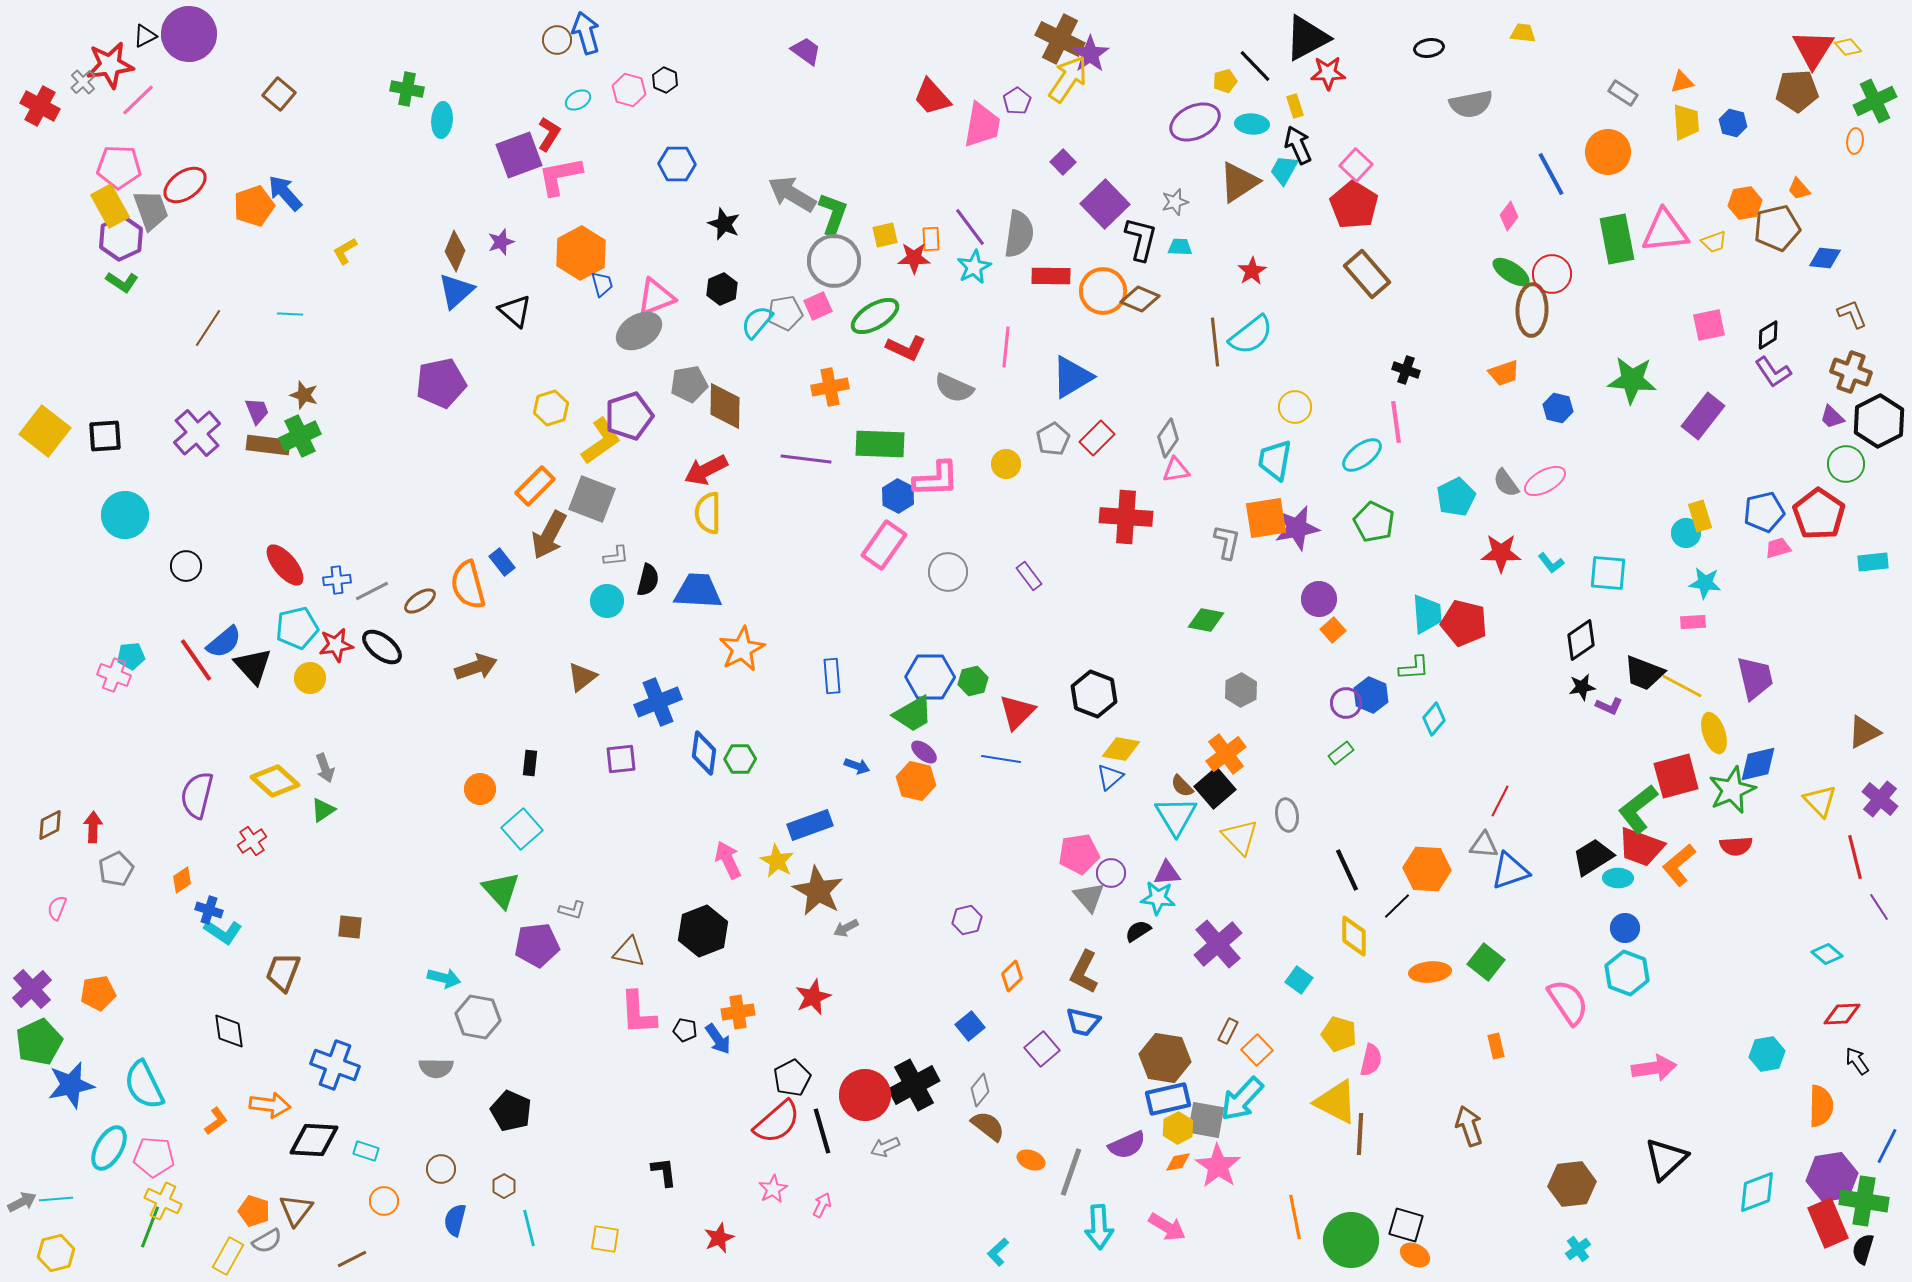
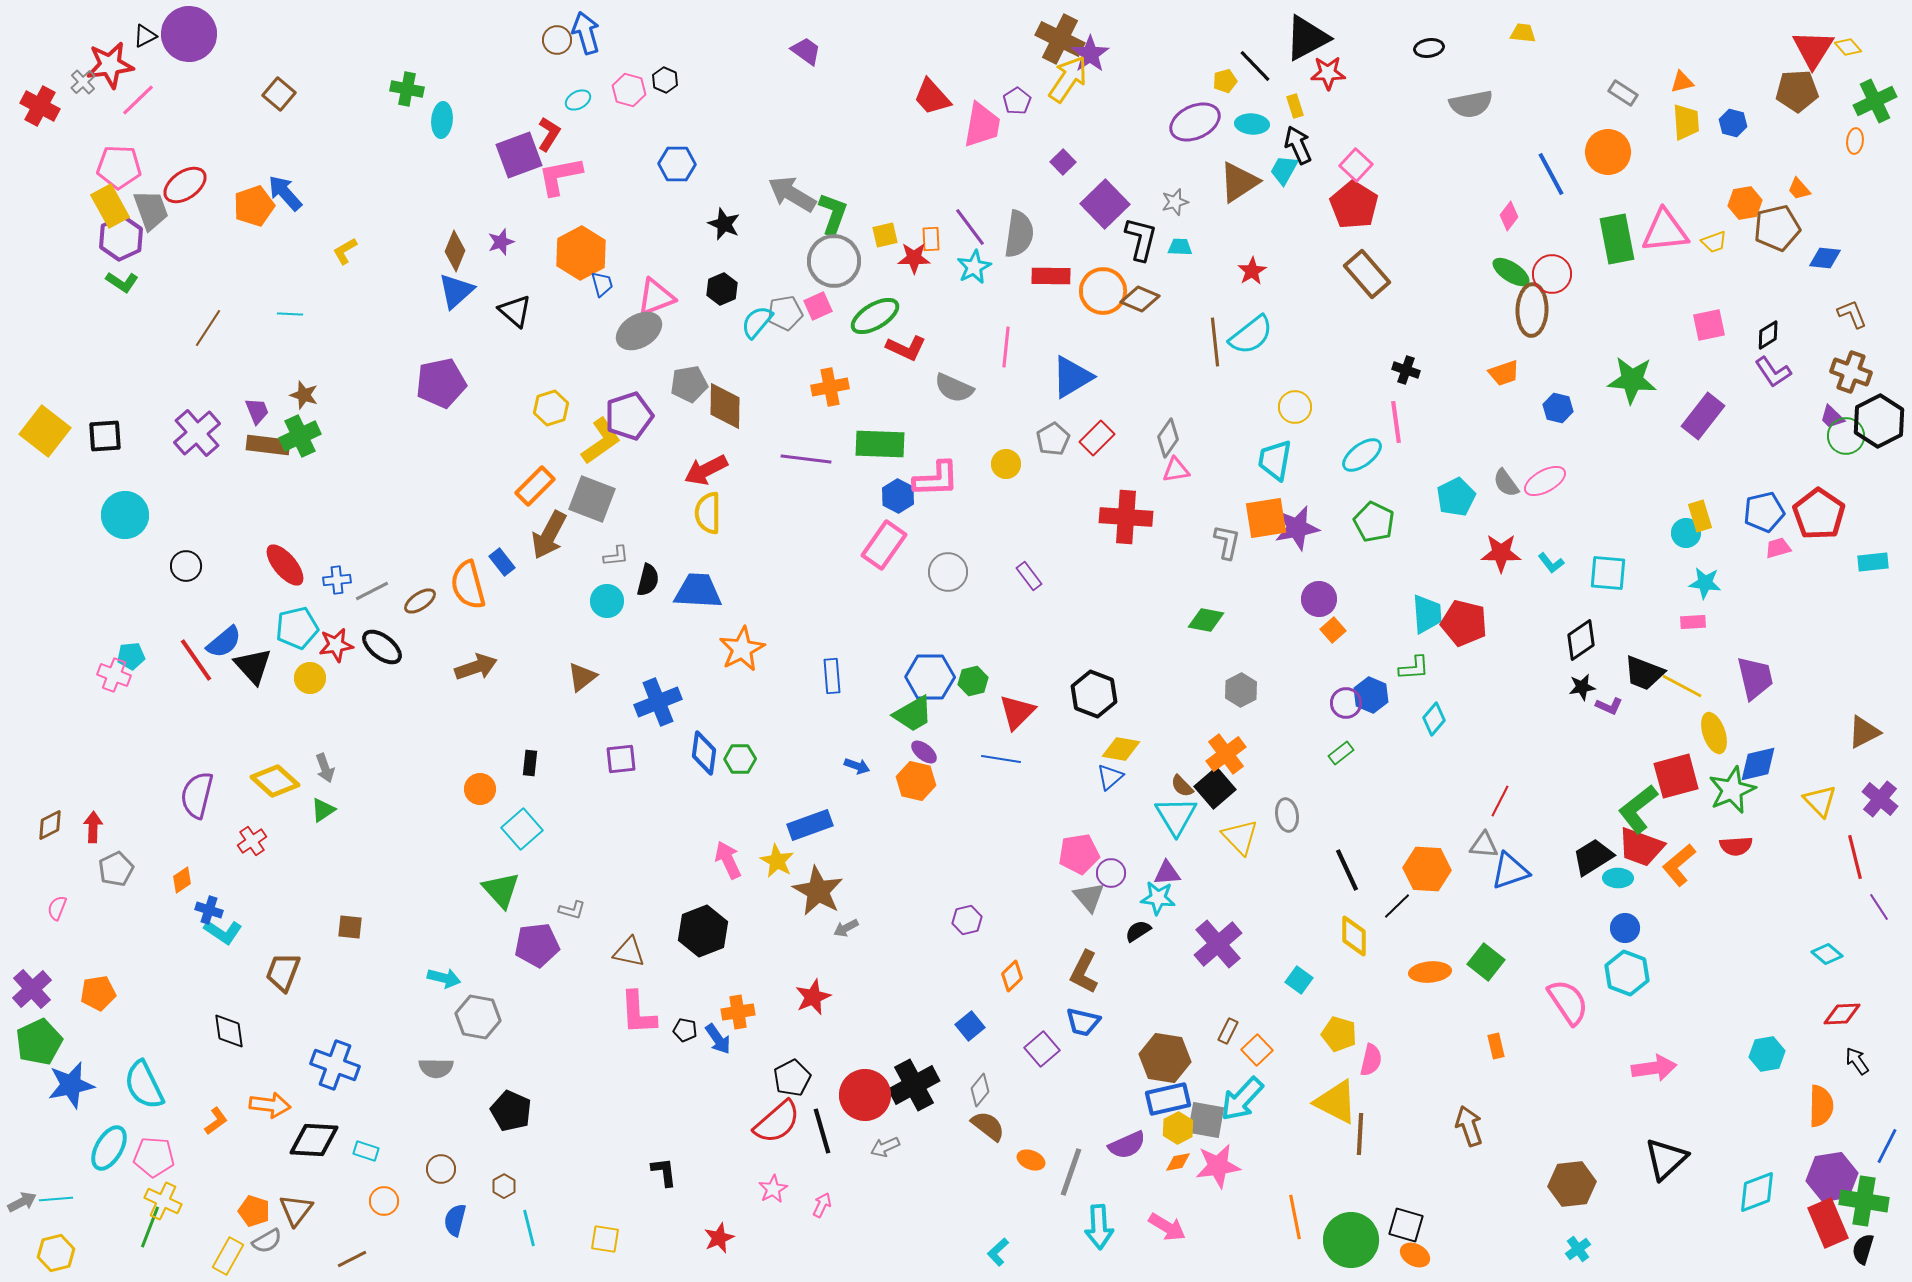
green circle at (1846, 464): moved 28 px up
pink star at (1218, 1166): rotated 30 degrees clockwise
